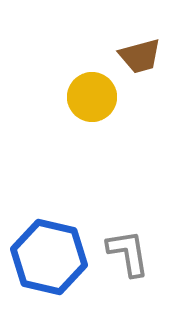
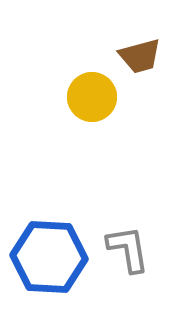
gray L-shape: moved 4 px up
blue hexagon: rotated 10 degrees counterclockwise
